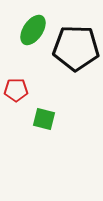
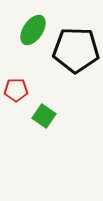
black pentagon: moved 2 px down
green square: moved 3 px up; rotated 20 degrees clockwise
